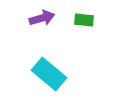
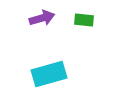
cyan rectangle: rotated 56 degrees counterclockwise
